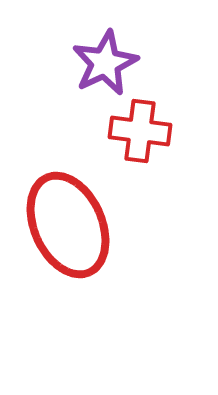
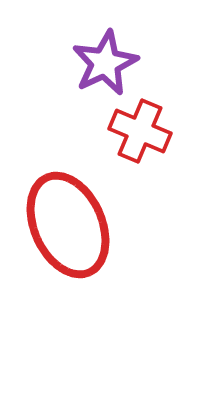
red cross: rotated 16 degrees clockwise
